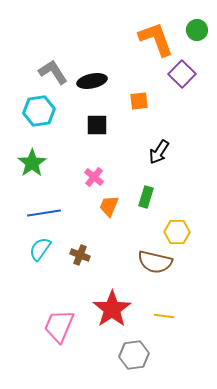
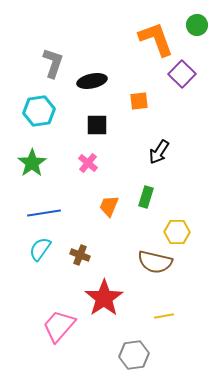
green circle: moved 5 px up
gray L-shape: moved 9 px up; rotated 52 degrees clockwise
pink cross: moved 6 px left, 14 px up
red star: moved 8 px left, 11 px up
yellow line: rotated 18 degrees counterclockwise
pink trapezoid: rotated 18 degrees clockwise
